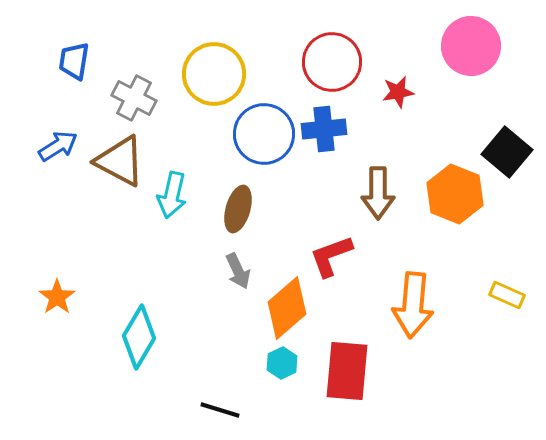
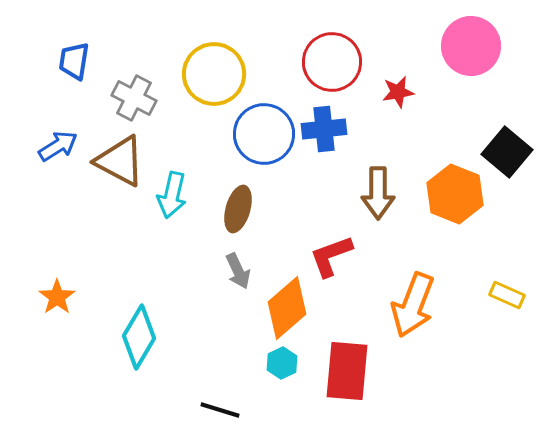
orange arrow: rotated 16 degrees clockwise
